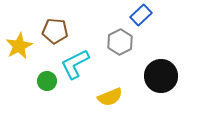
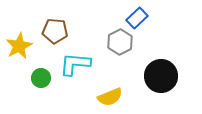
blue rectangle: moved 4 px left, 3 px down
cyan L-shape: rotated 32 degrees clockwise
green circle: moved 6 px left, 3 px up
